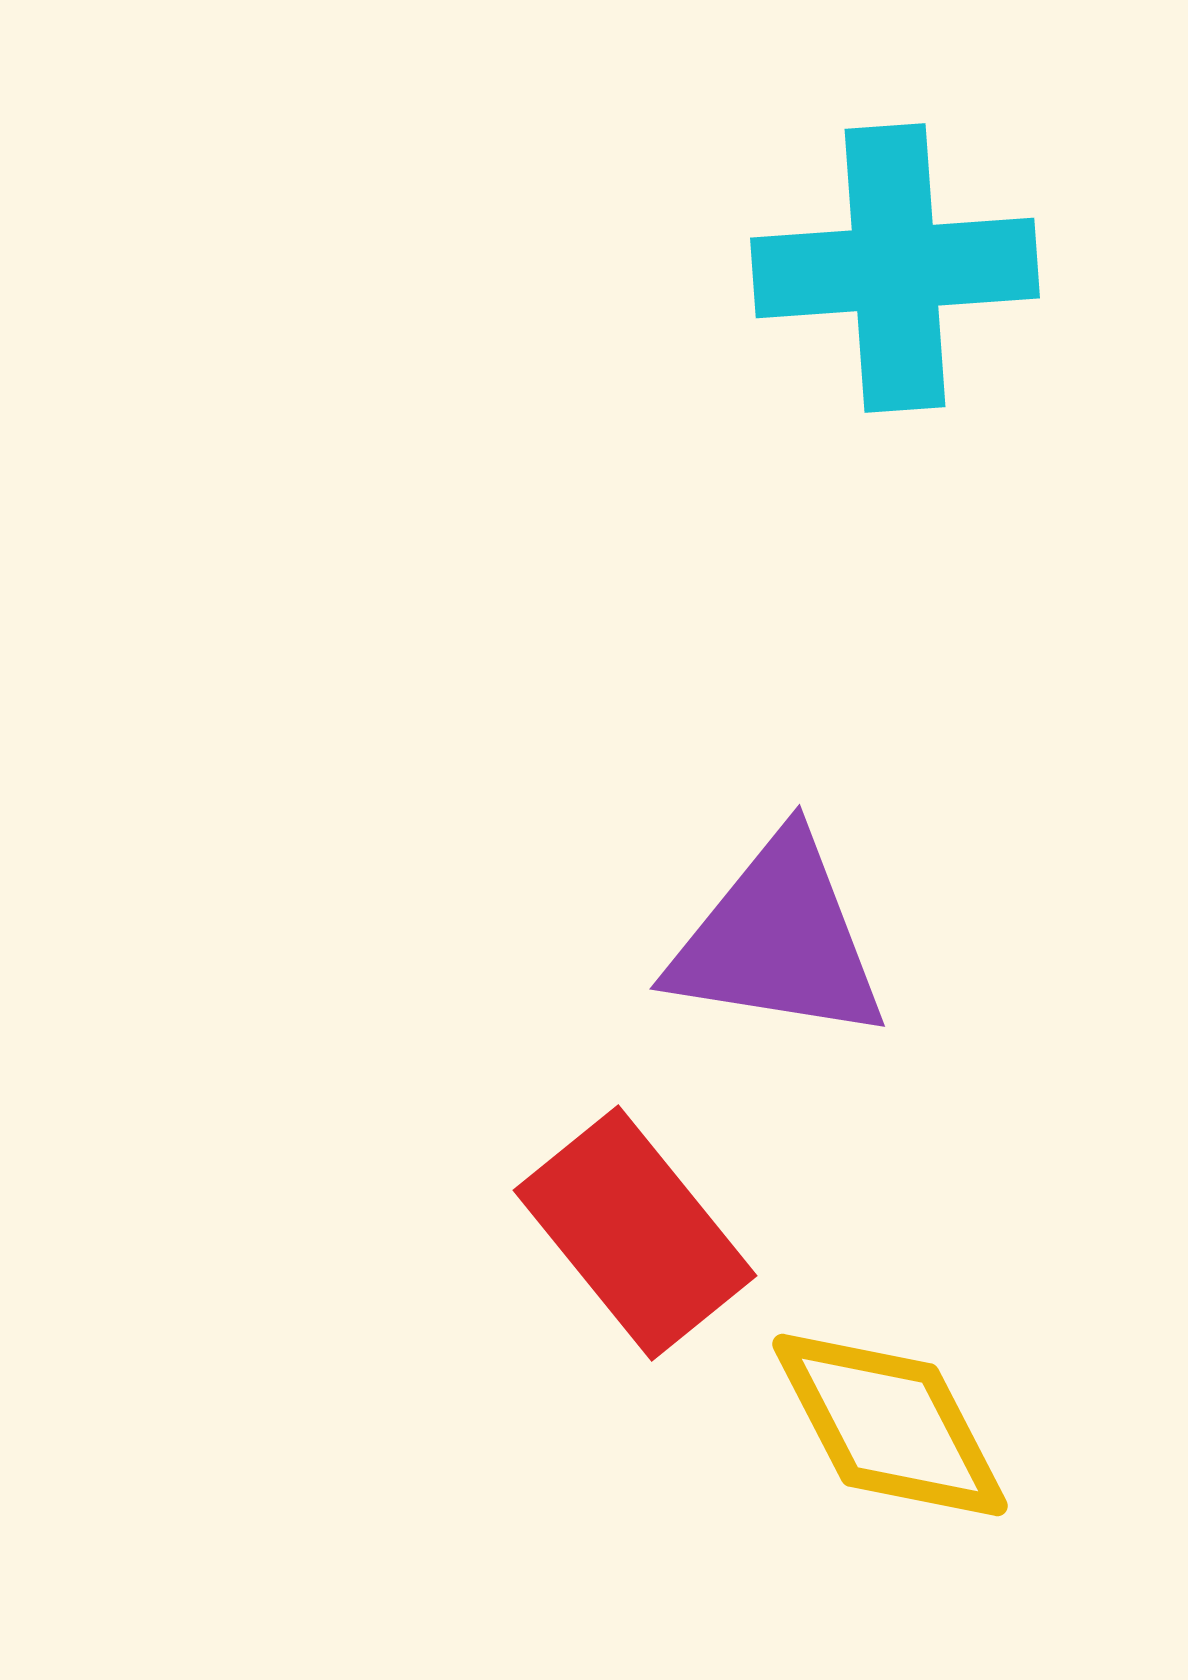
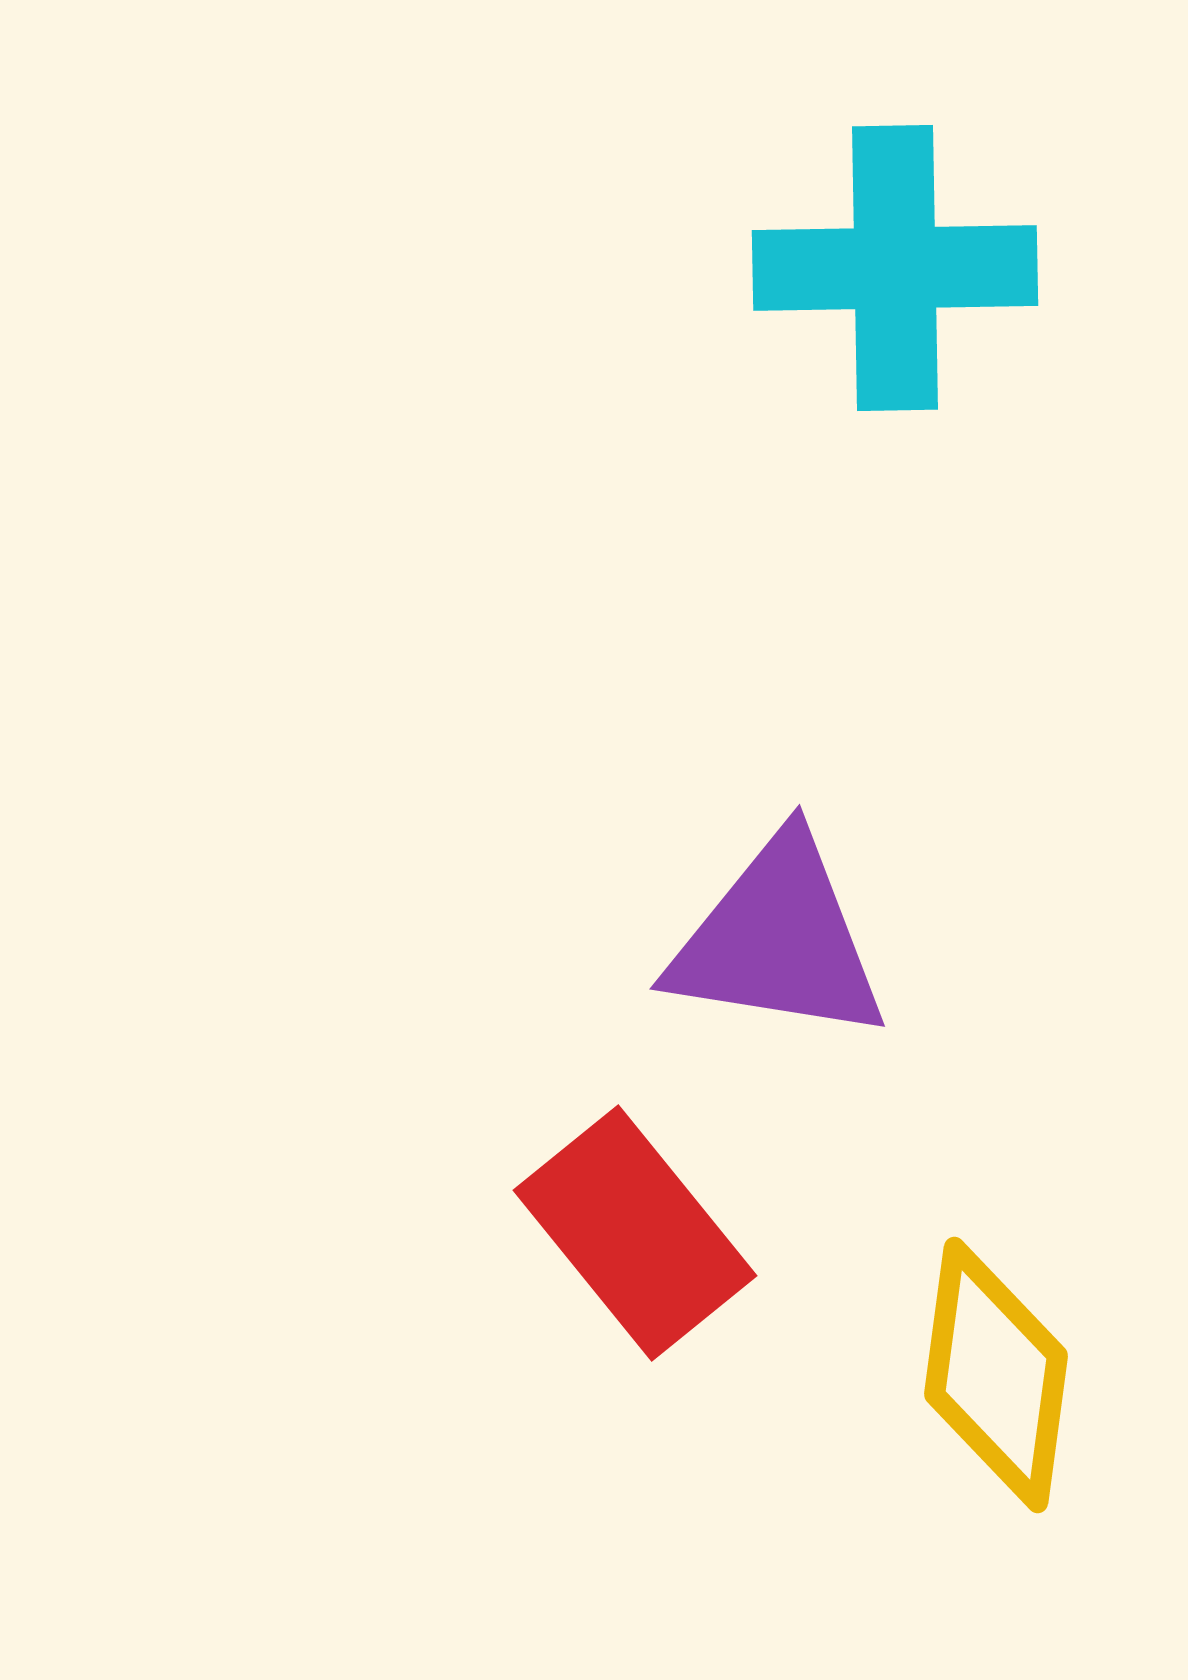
cyan cross: rotated 3 degrees clockwise
yellow diamond: moved 106 px right, 50 px up; rotated 35 degrees clockwise
